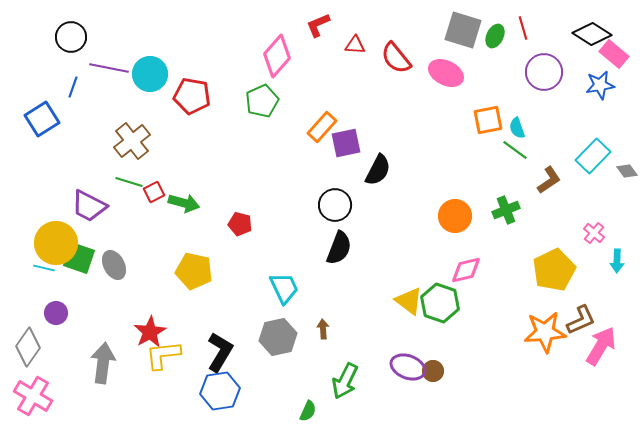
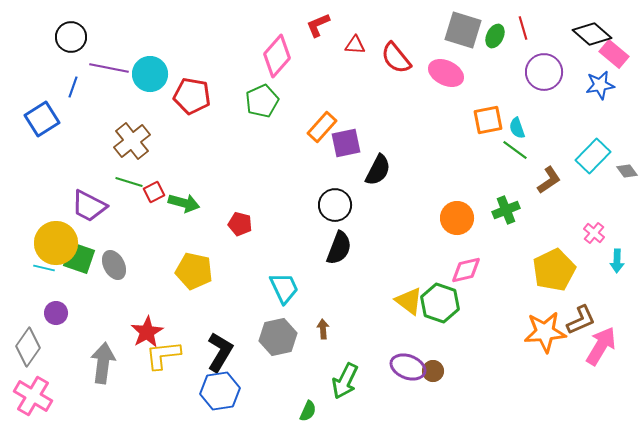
black diamond at (592, 34): rotated 9 degrees clockwise
orange circle at (455, 216): moved 2 px right, 2 px down
red star at (150, 332): moved 3 px left
